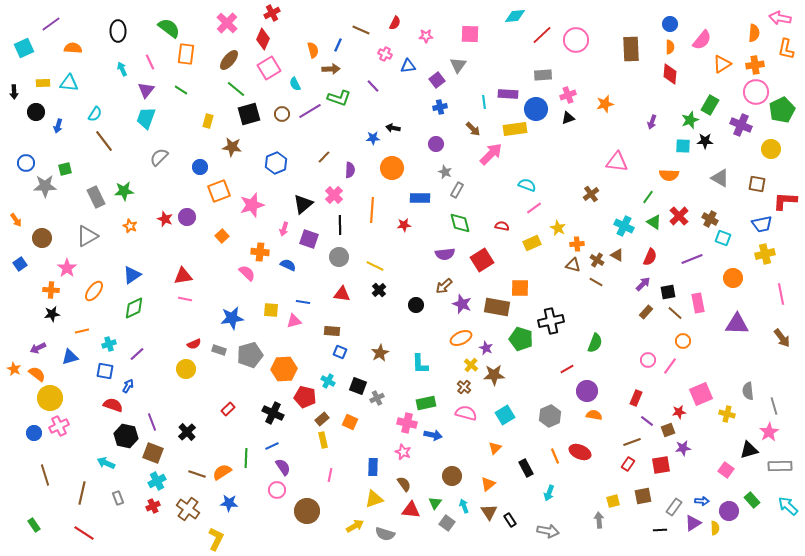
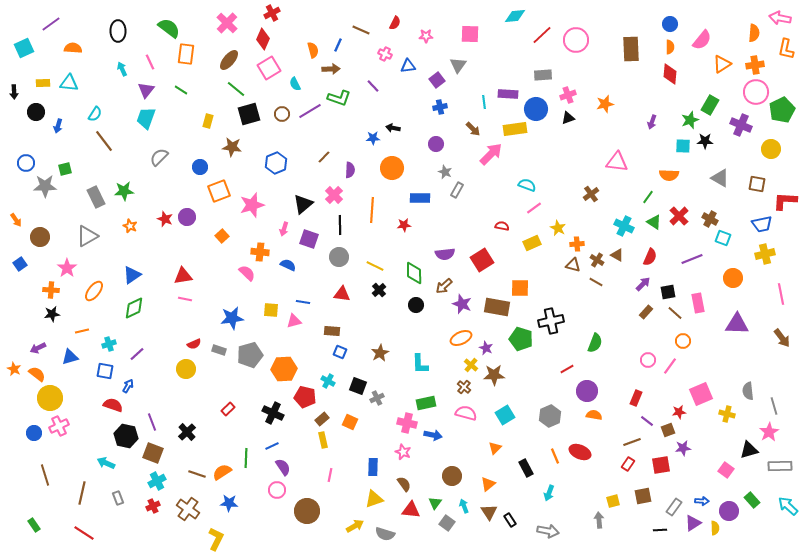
green diamond at (460, 223): moved 46 px left, 50 px down; rotated 15 degrees clockwise
brown circle at (42, 238): moved 2 px left, 1 px up
